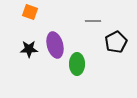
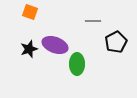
purple ellipse: rotated 55 degrees counterclockwise
black star: rotated 18 degrees counterclockwise
